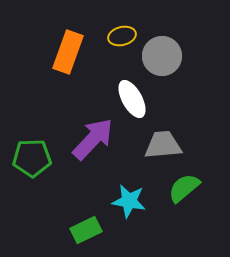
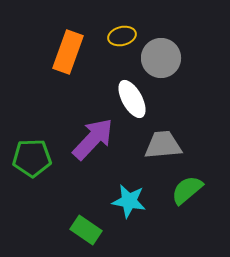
gray circle: moved 1 px left, 2 px down
green semicircle: moved 3 px right, 2 px down
green rectangle: rotated 60 degrees clockwise
